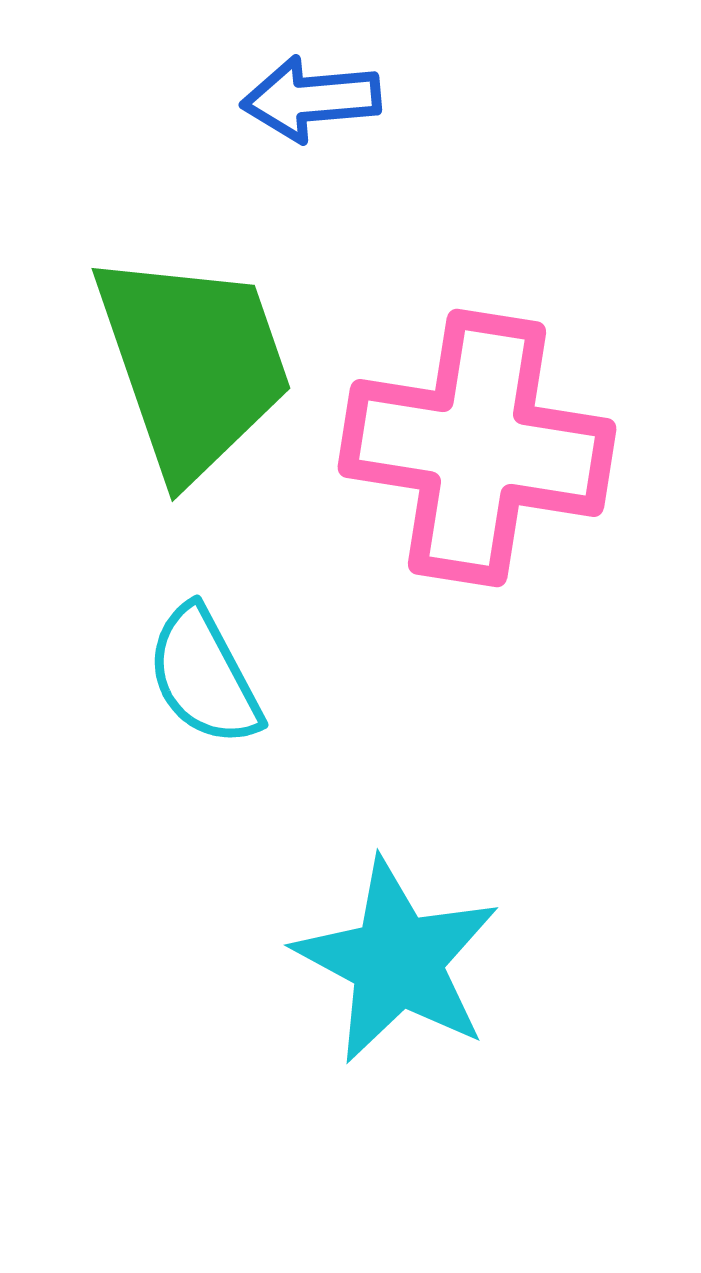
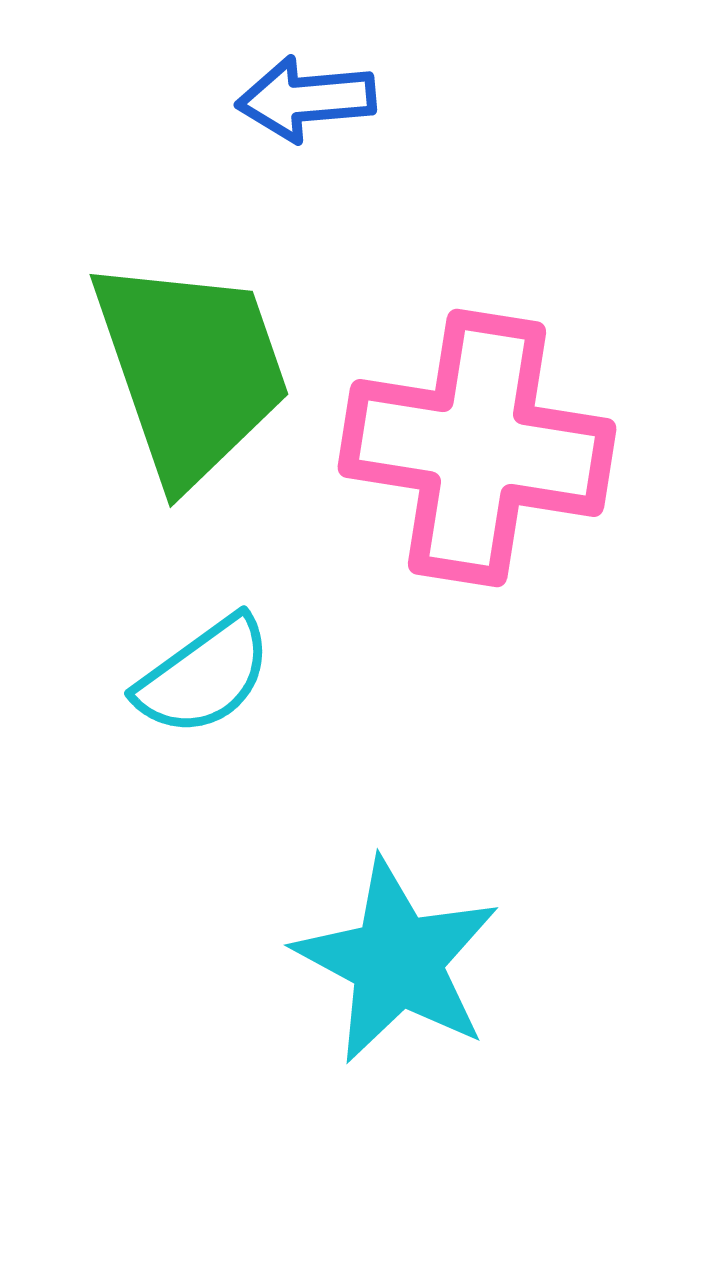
blue arrow: moved 5 px left
green trapezoid: moved 2 px left, 6 px down
cyan semicircle: rotated 98 degrees counterclockwise
